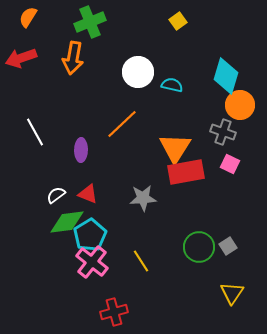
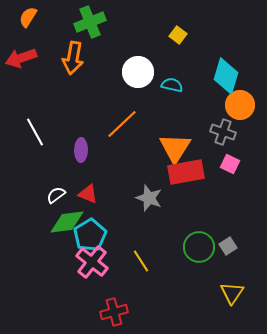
yellow square: moved 14 px down; rotated 18 degrees counterclockwise
gray star: moved 6 px right; rotated 24 degrees clockwise
